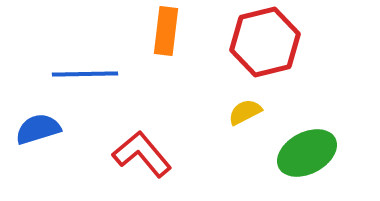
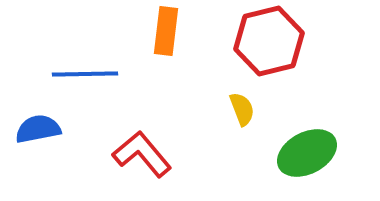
red hexagon: moved 4 px right, 1 px up
yellow semicircle: moved 3 px left, 3 px up; rotated 96 degrees clockwise
blue semicircle: rotated 6 degrees clockwise
